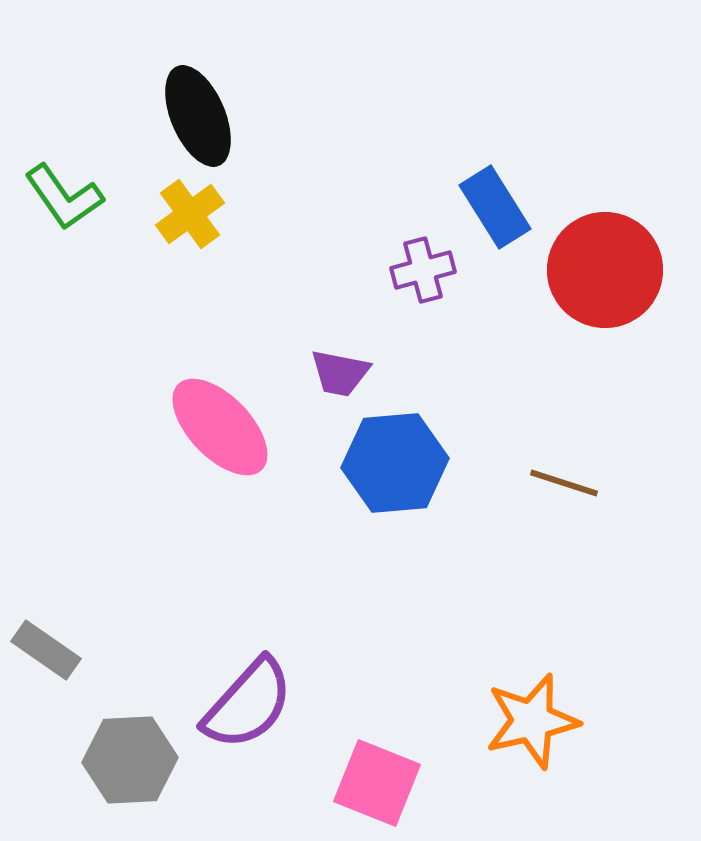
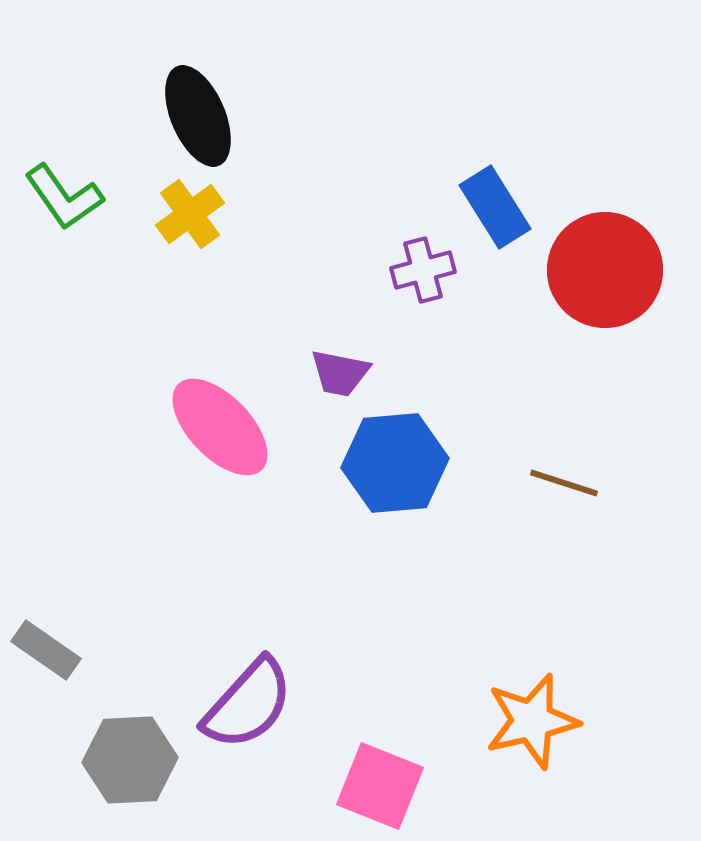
pink square: moved 3 px right, 3 px down
